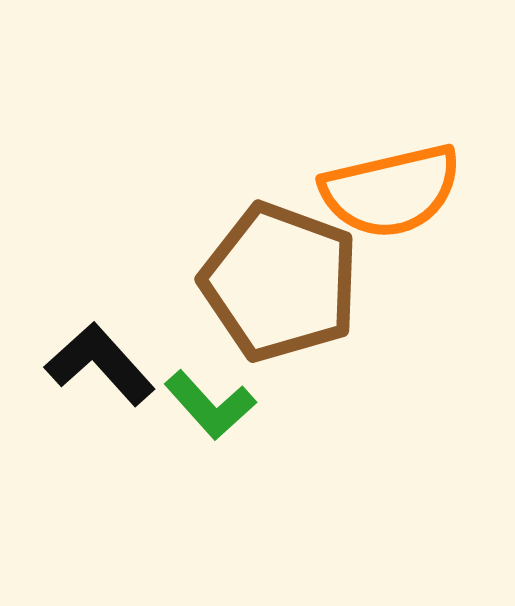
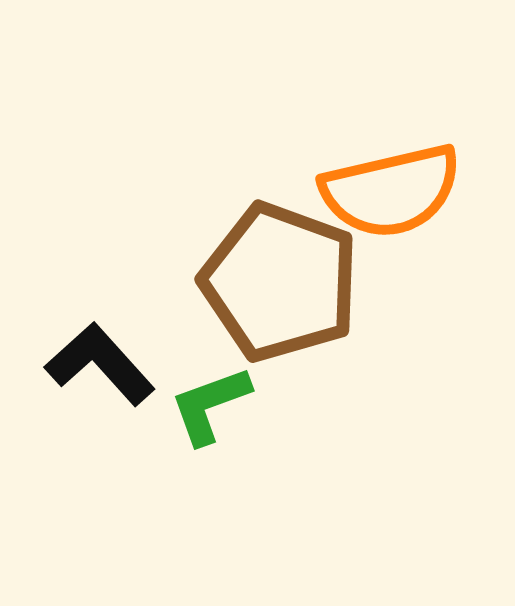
green L-shape: rotated 112 degrees clockwise
